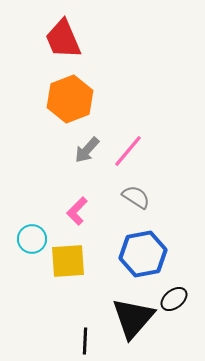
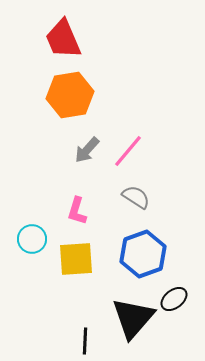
orange hexagon: moved 4 px up; rotated 12 degrees clockwise
pink L-shape: rotated 28 degrees counterclockwise
blue hexagon: rotated 9 degrees counterclockwise
yellow square: moved 8 px right, 2 px up
